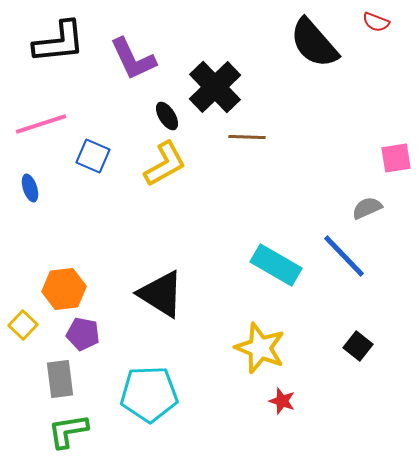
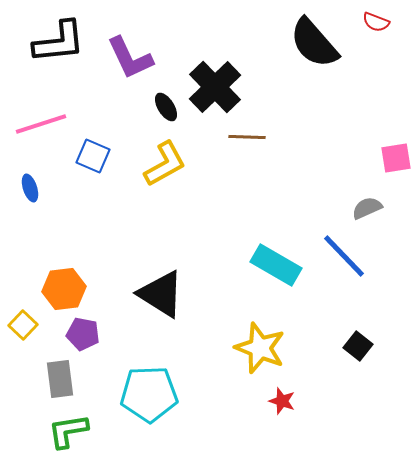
purple L-shape: moved 3 px left, 1 px up
black ellipse: moved 1 px left, 9 px up
